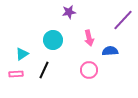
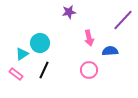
cyan circle: moved 13 px left, 3 px down
pink rectangle: rotated 40 degrees clockwise
